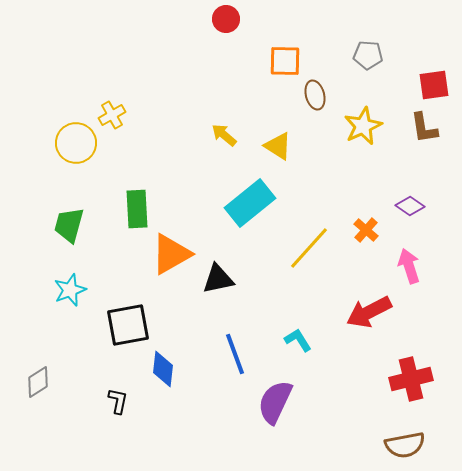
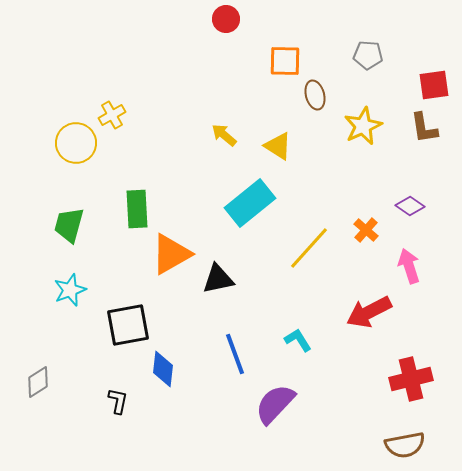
purple semicircle: moved 2 px down; rotated 18 degrees clockwise
